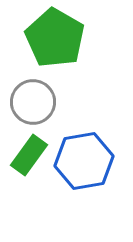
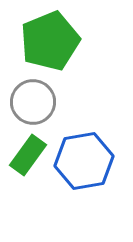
green pentagon: moved 5 px left, 3 px down; rotated 20 degrees clockwise
green rectangle: moved 1 px left
